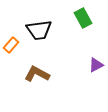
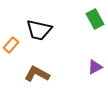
green rectangle: moved 12 px right, 1 px down
black trapezoid: rotated 20 degrees clockwise
purple triangle: moved 1 px left, 2 px down
